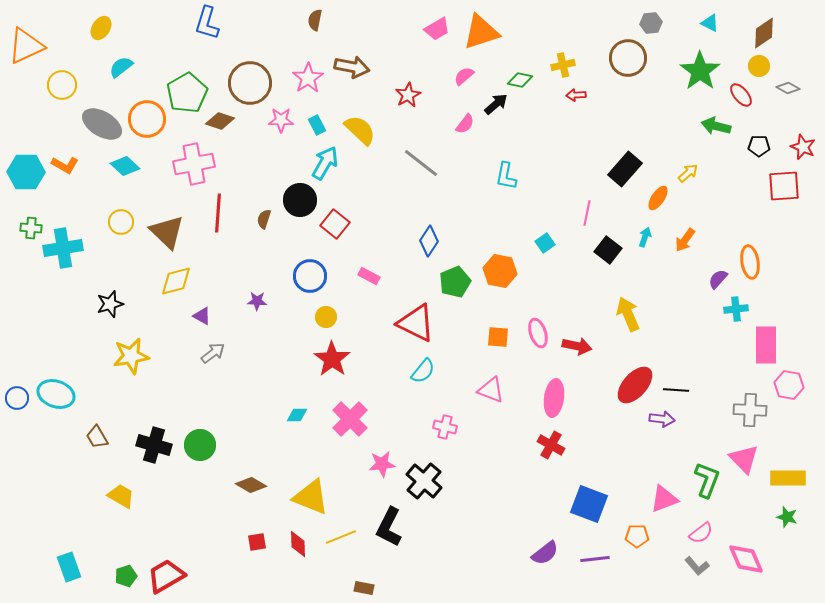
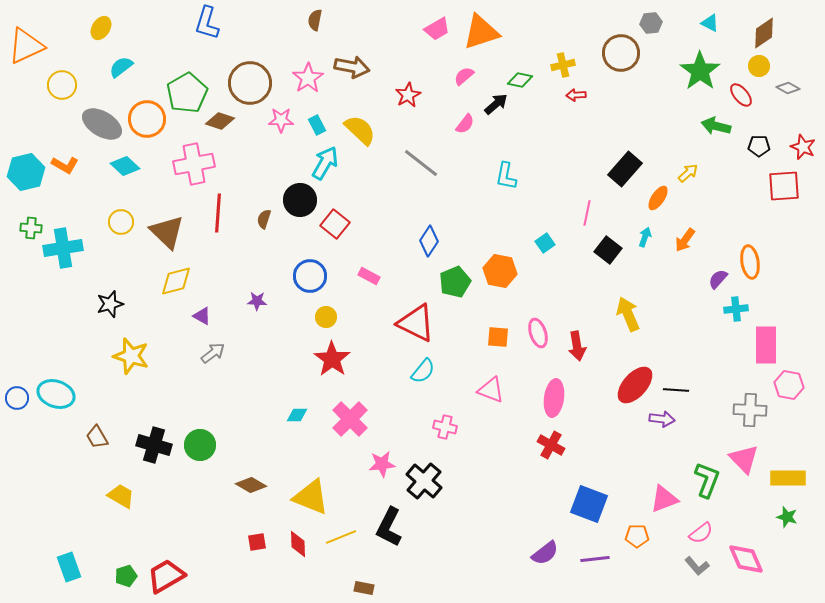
brown circle at (628, 58): moved 7 px left, 5 px up
cyan hexagon at (26, 172): rotated 15 degrees counterclockwise
red arrow at (577, 346): rotated 68 degrees clockwise
yellow star at (131, 356): rotated 27 degrees clockwise
